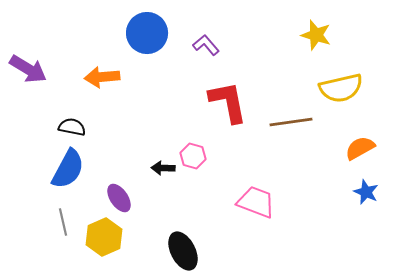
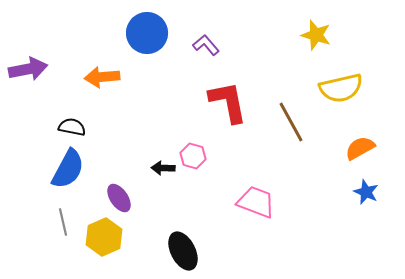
purple arrow: rotated 42 degrees counterclockwise
brown line: rotated 69 degrees clockwise
